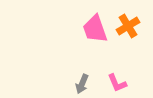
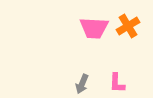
pink trapezoid: moved 1 px left, 1 px up; rotated 68 degrees counterclockwise
pink L-shape: rotated 25 degrees clockwise
